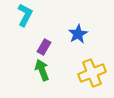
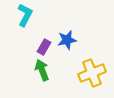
blue star: moved 11 px left, 6 px down; rotated 18 degrees clockwise
